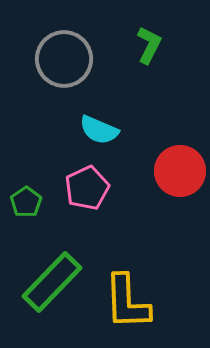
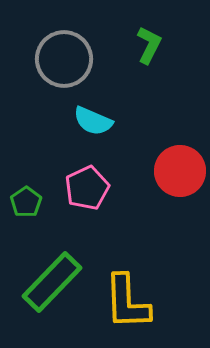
cyan semicircle: moved 6 px left, 9 px up
